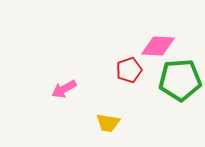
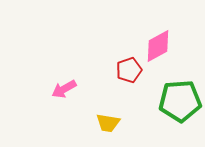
pink diamond: rotated 32 degrees counterclockwise
green pentagon: moved 21 px down
